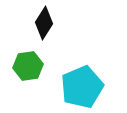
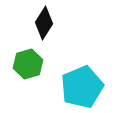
green hexagon: moved 2 px up; rotated 8 degrees counterclockwise
